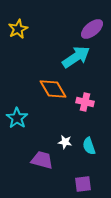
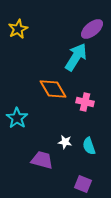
cyan arrow: rotated 24 degrees counterclockwise
purple square: rotated 30 degrees clockwise
